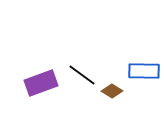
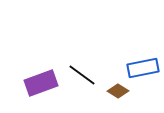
blue rectangle: moved 1 px left, 3 px up; rotated 12 degrees counterclockwise
brown diamond: moved 6 px right
